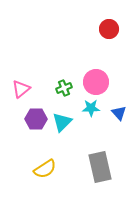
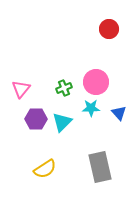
pink triangle: rotated 12 degrees counterclockwise
